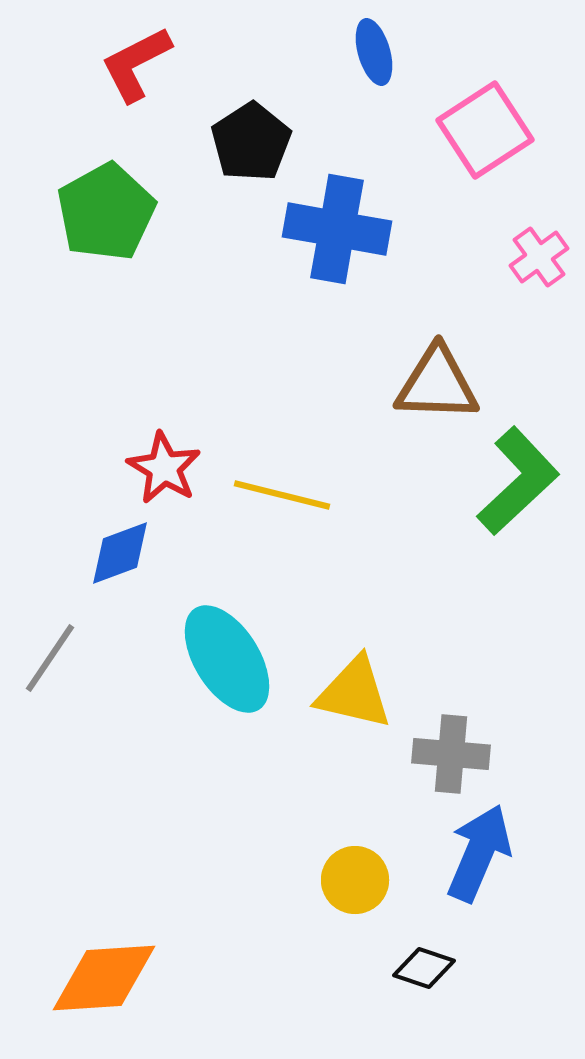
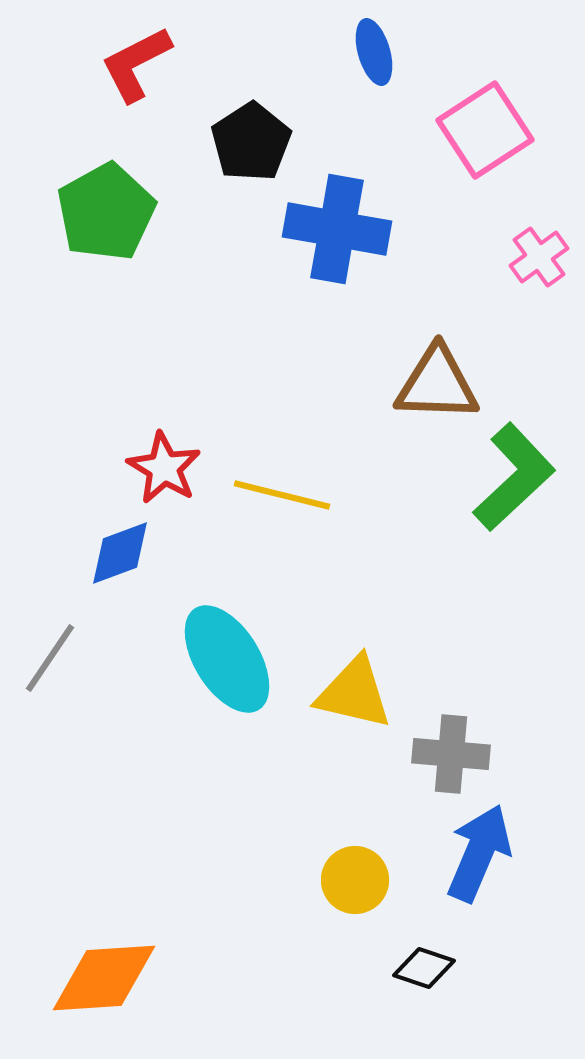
green L-shape: moved 4 px left, 4 px up
